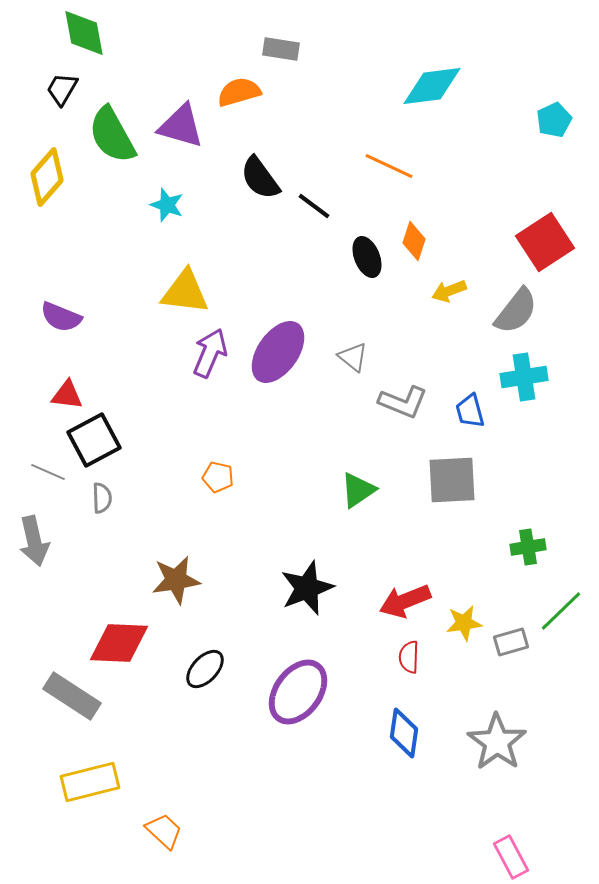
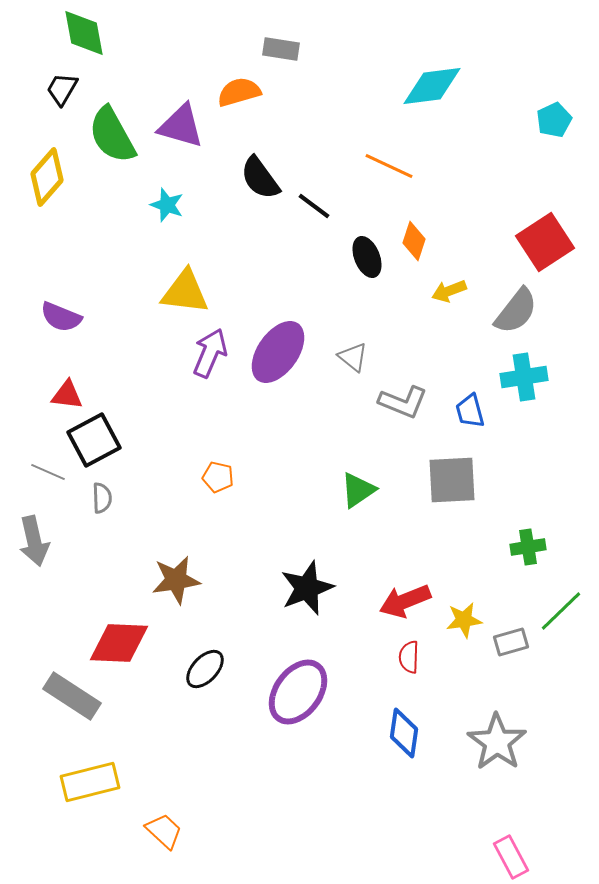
yellow star at (464, 623): moved 3 px up
